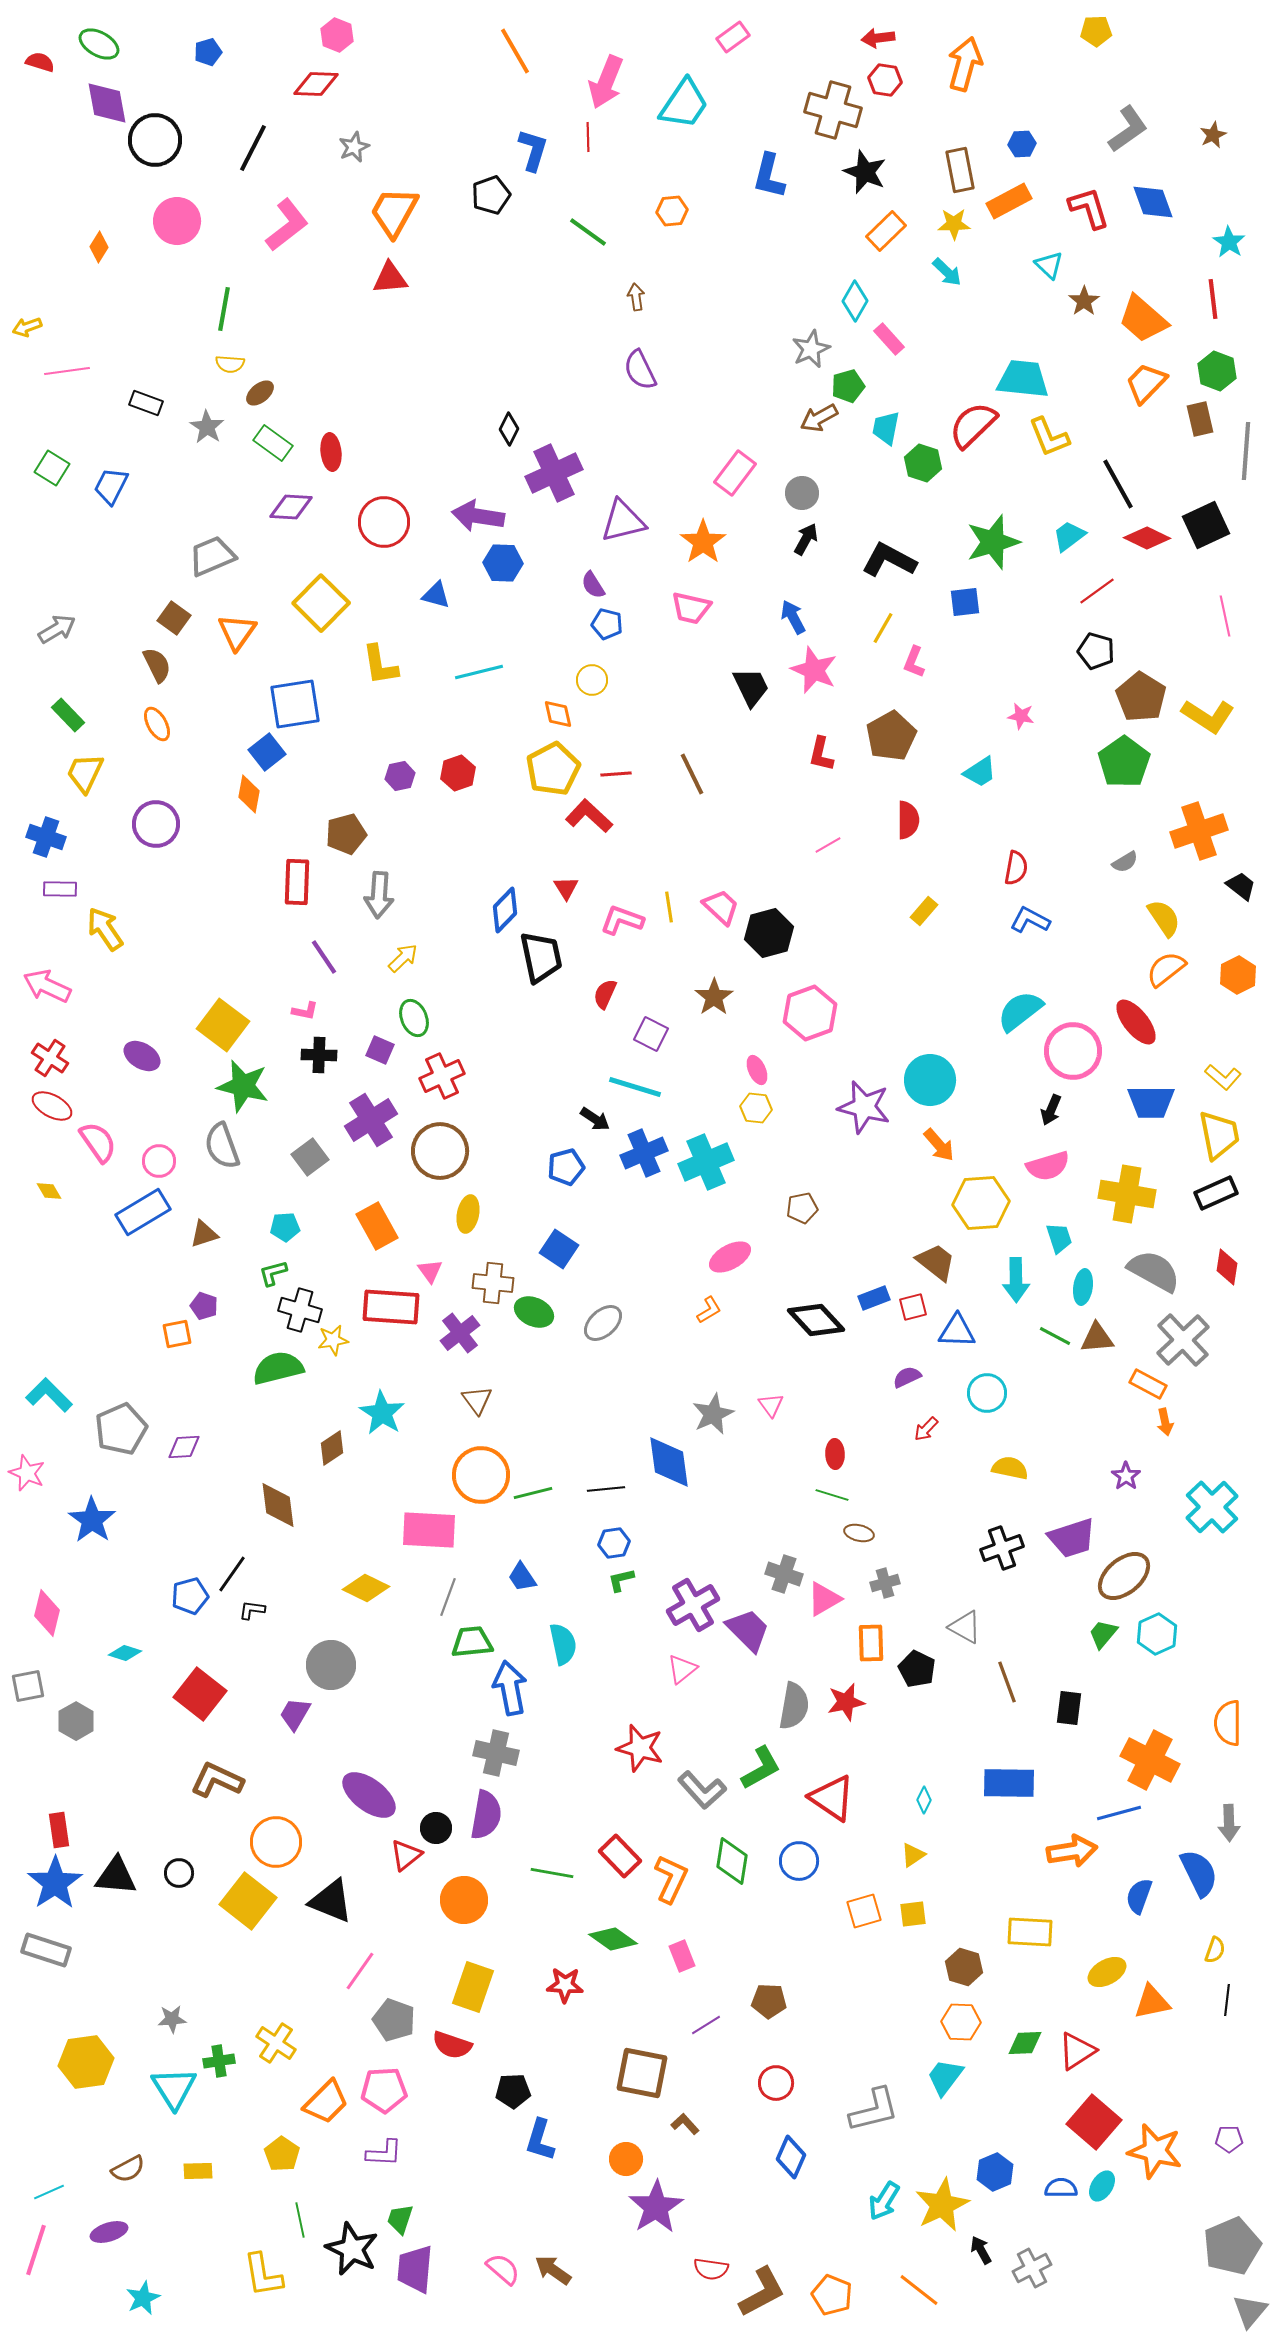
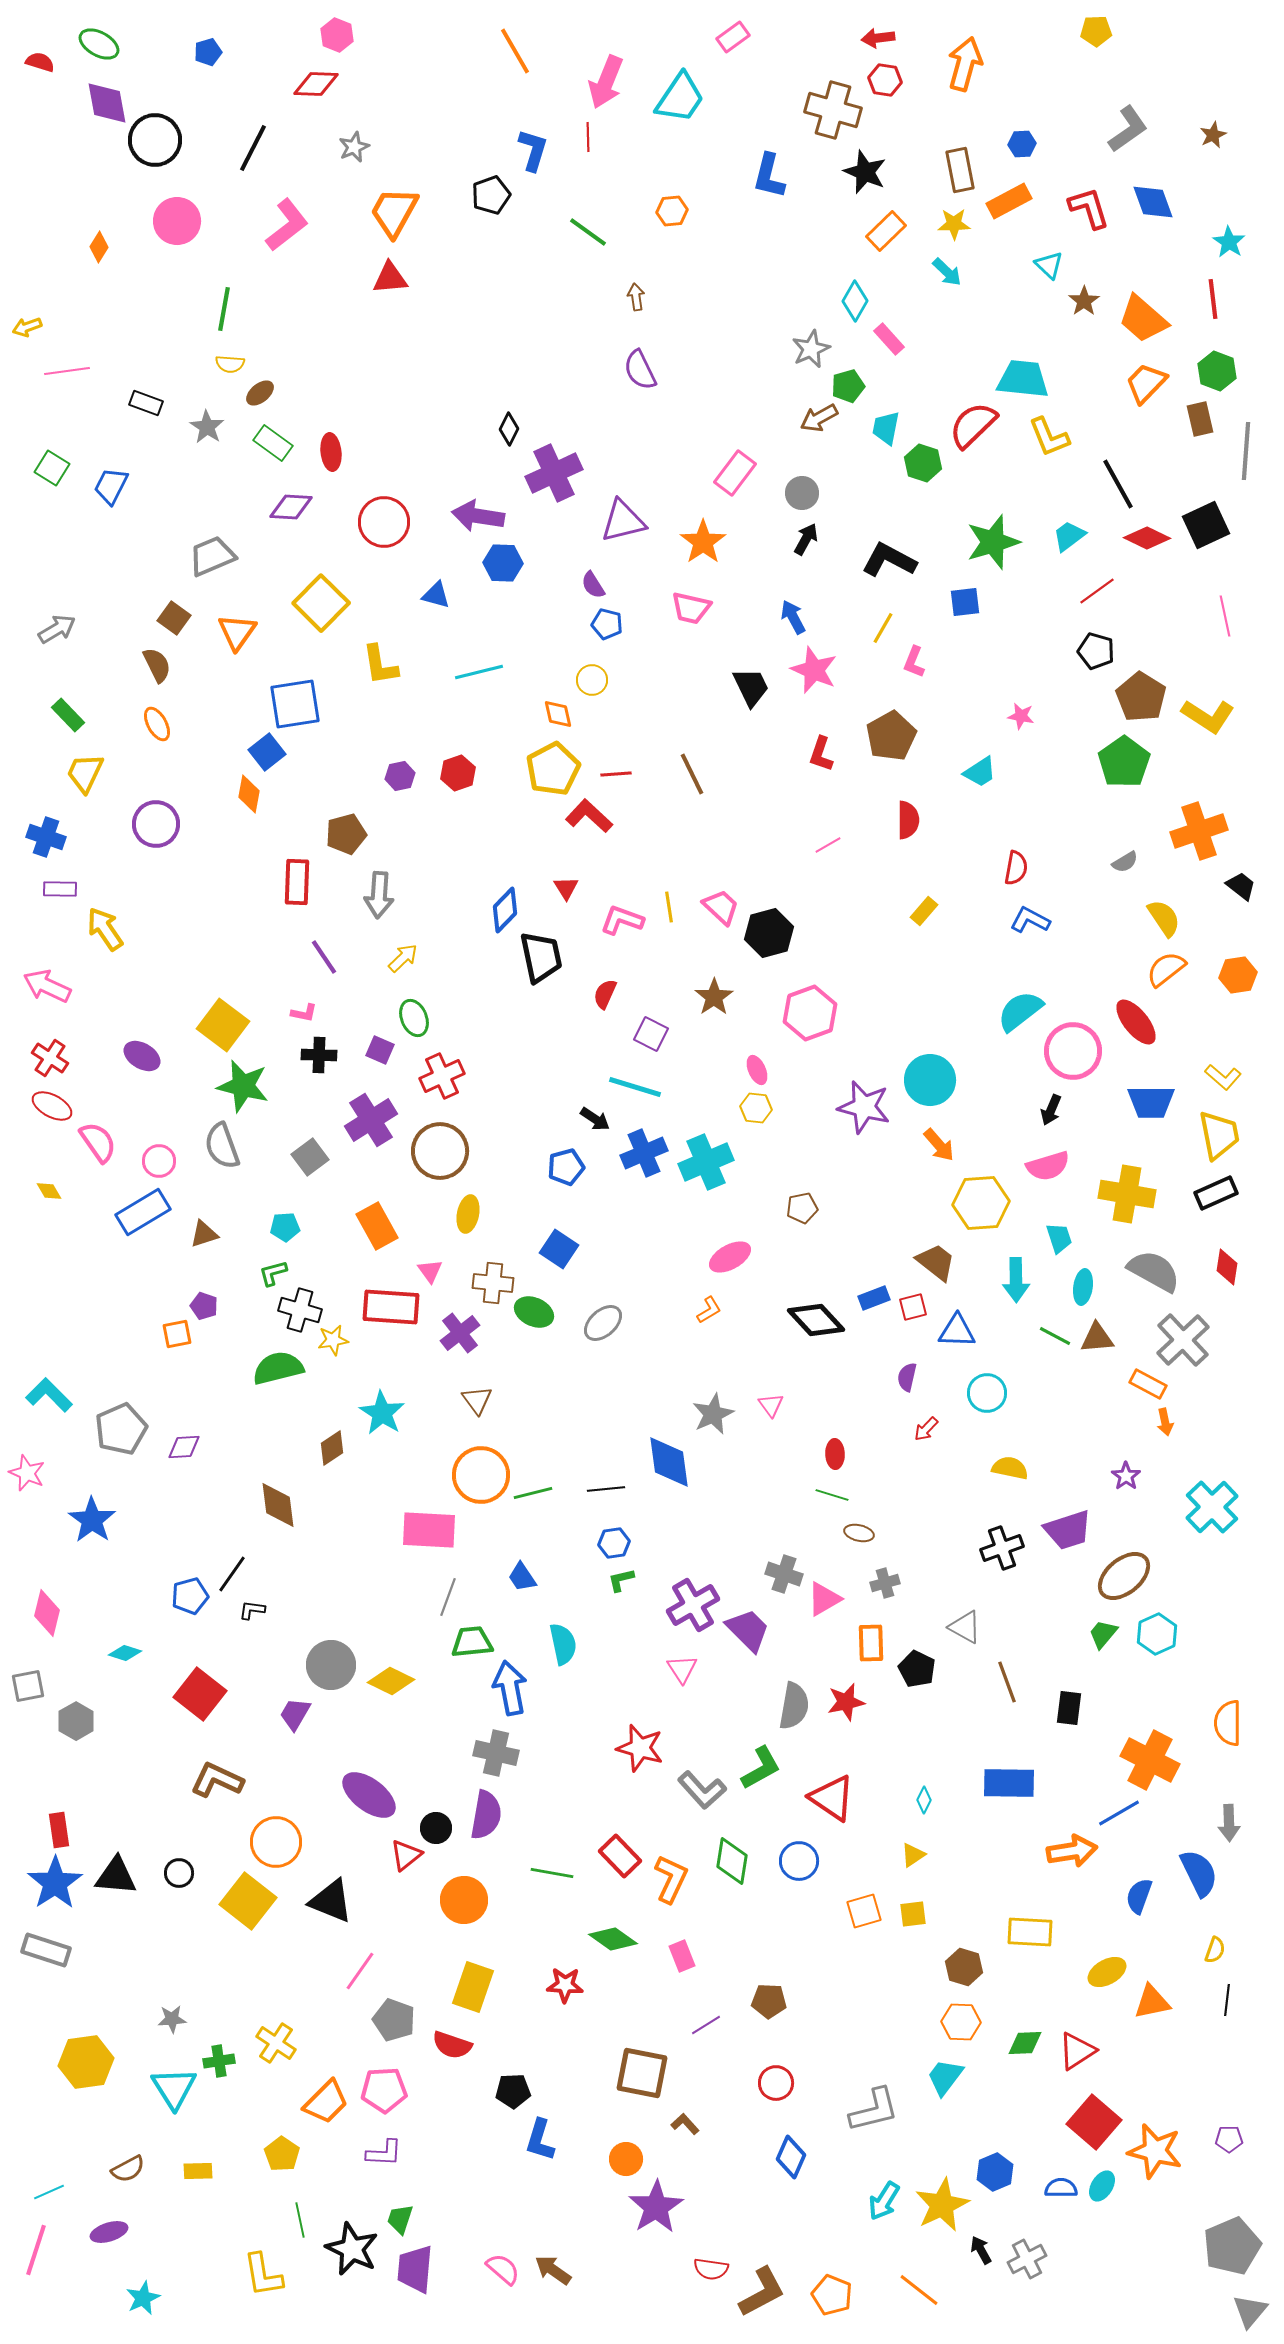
cyan trapezoid at (684, 104): moved 4 px left, 6 px up
red L-shape at (821, 754): rotated 6 degrees clockwise
orange hexagon at (1238, 975): rotated 18 degrees clockwise
pink L-shape at (305, 1011): moved 1 px left, 2 px down
purple semicircle at (907, 1377): rotated 52 degrees counterclockwise
purple trapezoid at (1072, 1538): moved 4 px left, 8 px up
yellow diamond at (366, 1588): moved 25 px right, 93 px down
pink triangle at (682, 1669): rotated 24 degrees counterclockwise
blue line at (1119, 1813): rotated 15 degrees counterclockwise
gray cross at (1032, 2268): moved 5 px left, 9 px up
